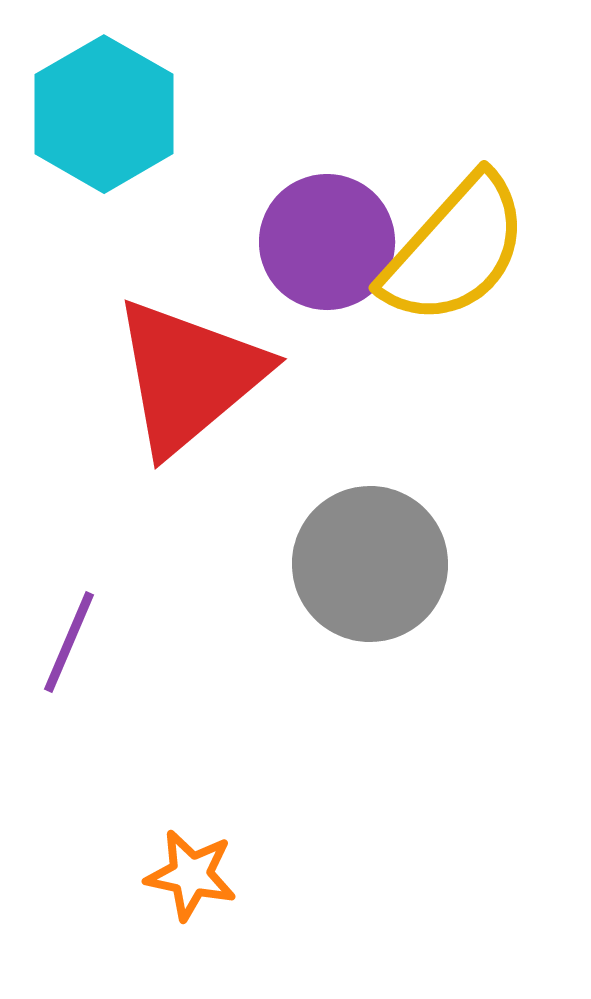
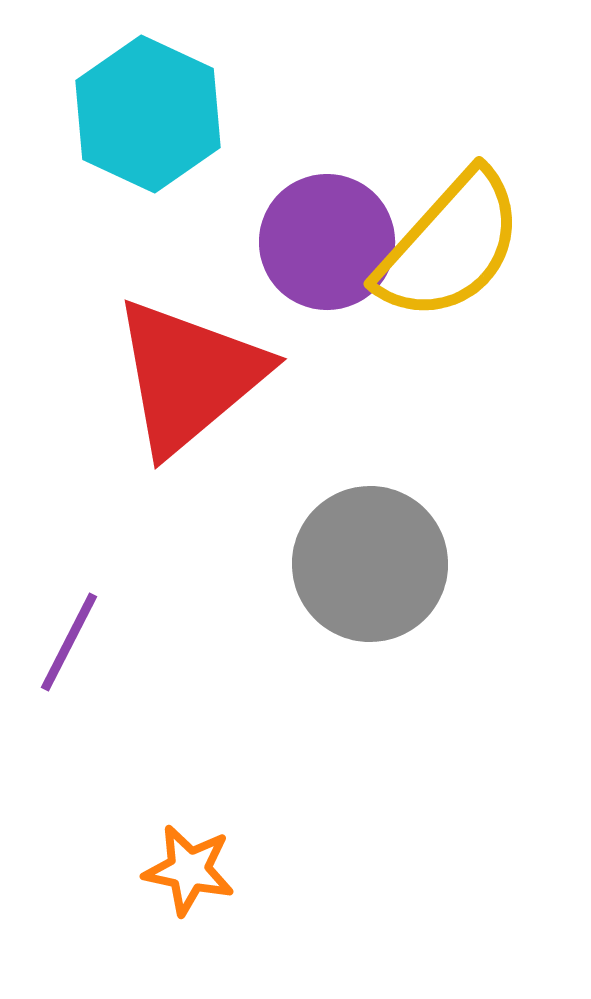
cyan hexagon: moved 44 px right; rotated 5 degrees counterclockwise
yellow semicircle: moved 5 px left, 4 px up
purple line: rotated 4 degrees clockwise
orange star: moved 2 px left, 5 px up
